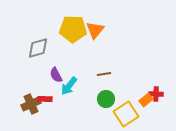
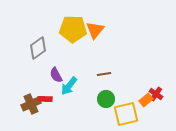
gray diamond: rotated 20 degrees counterclockwise
red cross: rotated 32 degrees clockwise
yellow square: rotated 20 degrees clockwise
